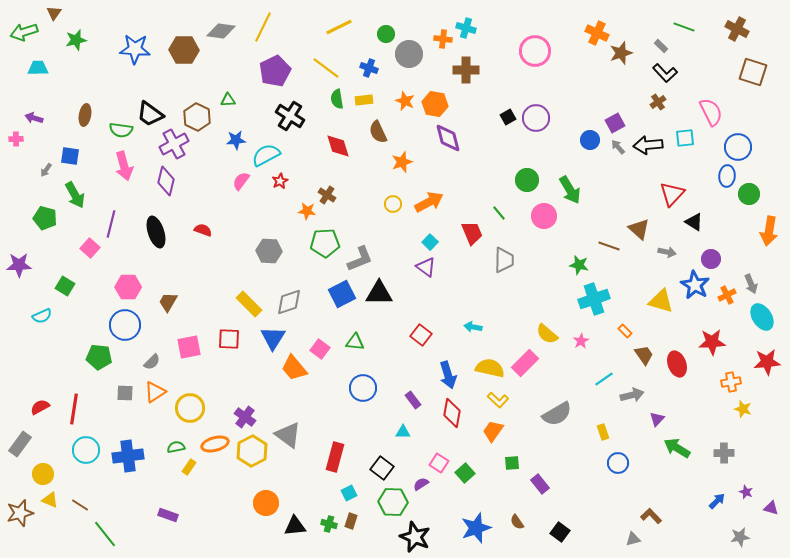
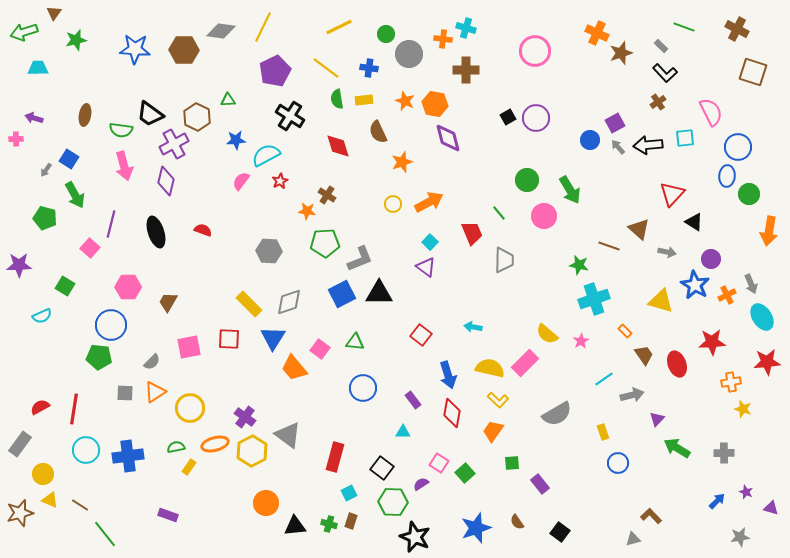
blue cross at (369, 68): rotated 12 degrees counterclockwise
blue square at (70, 156): moved 1 px left, 3 px down; rotated 24 degrees clockwise
blue circle at (125, 325): moved 14 px left
